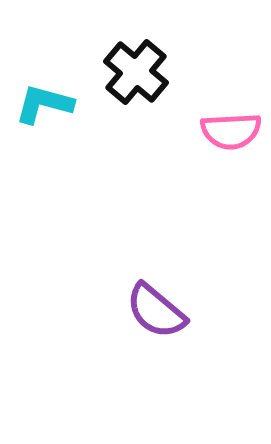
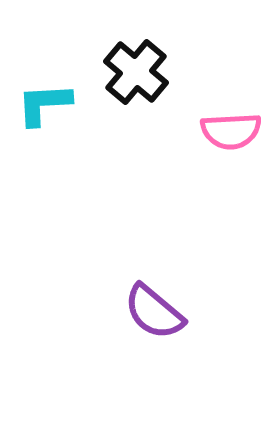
cyan L-shape: rotated 18 degrees counterclockwise
purple semicircle: moved 2 px left, 1 px down
